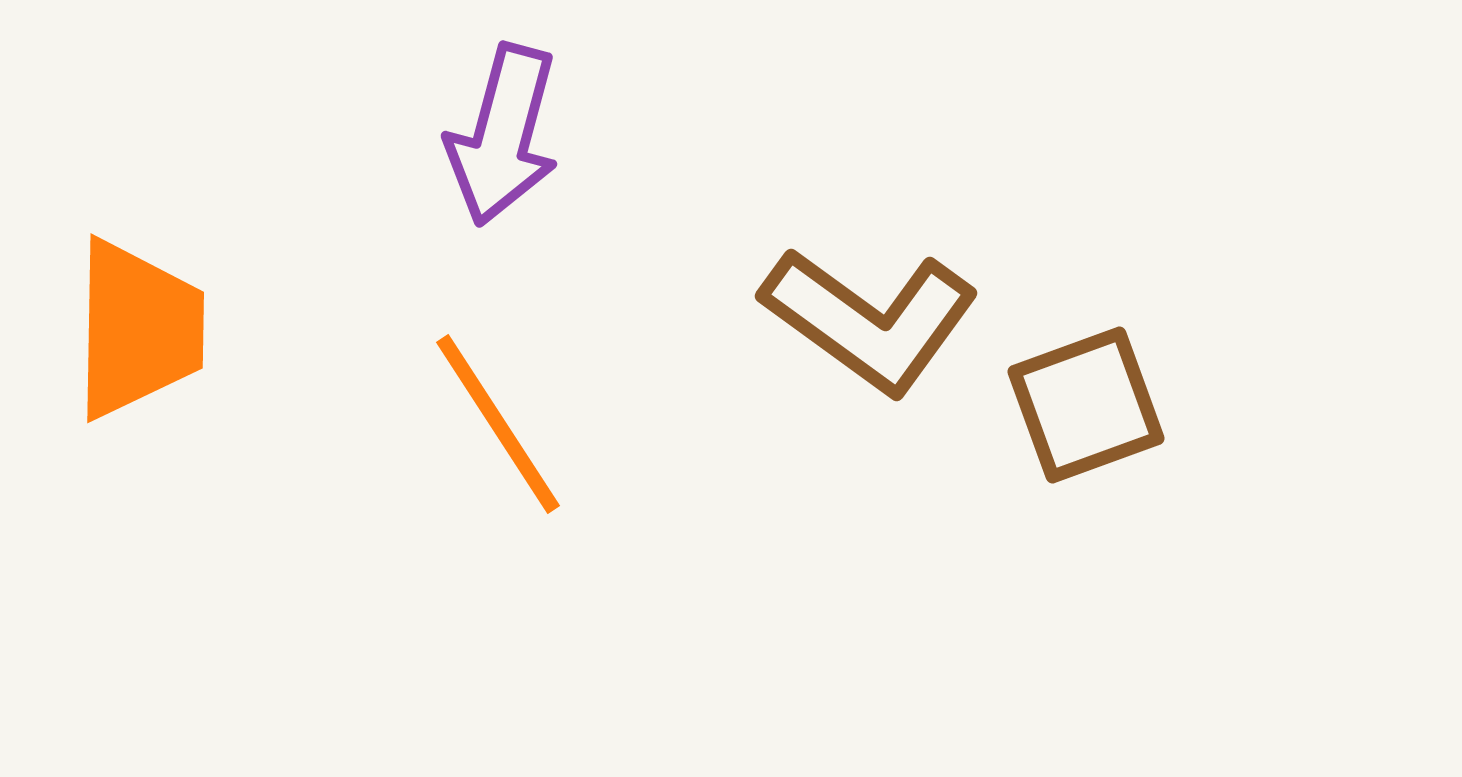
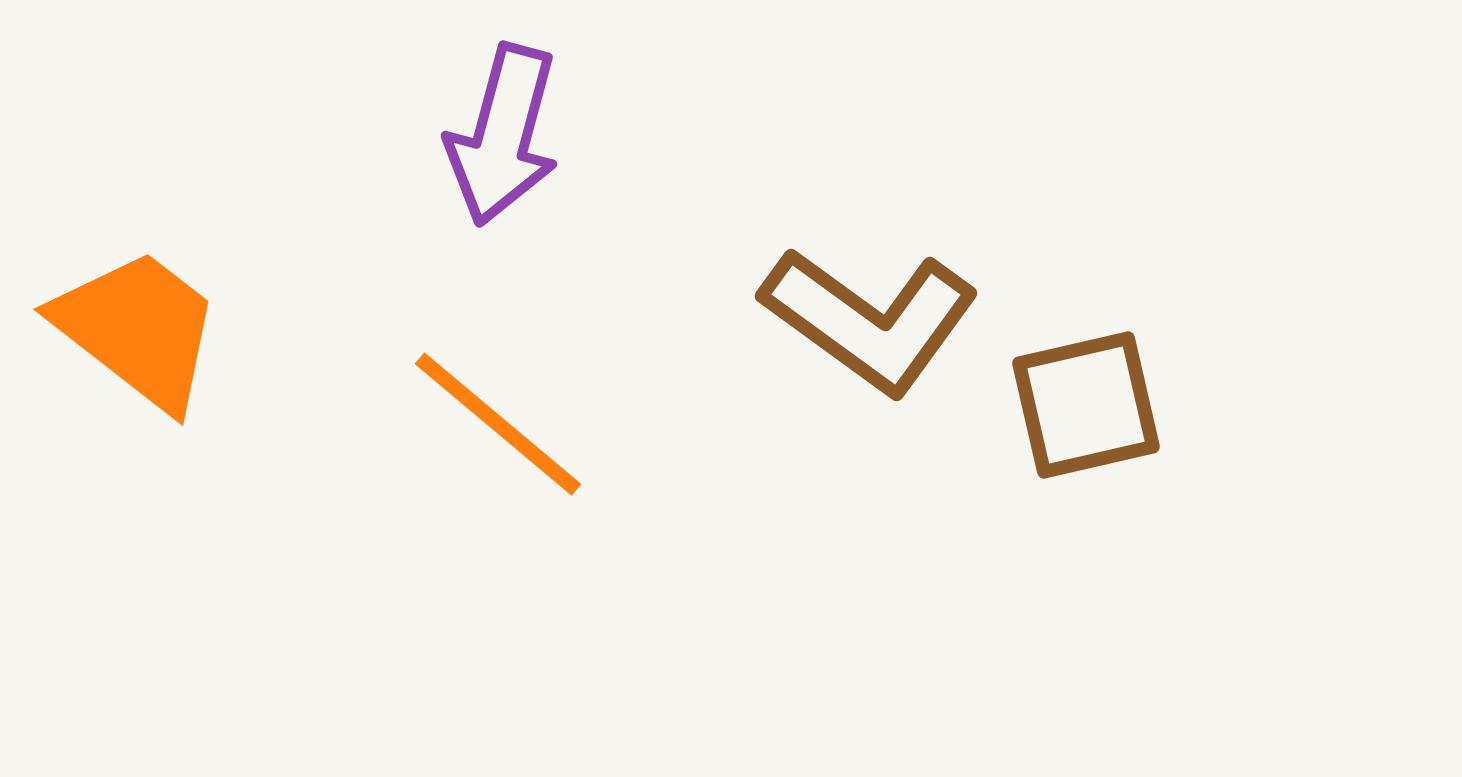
orange trapezoid: rotated 53 degrees counterclockwise
brown square: rotated 7 degrees clockwise
orange line: rotated 17 degrees counterclockwise
